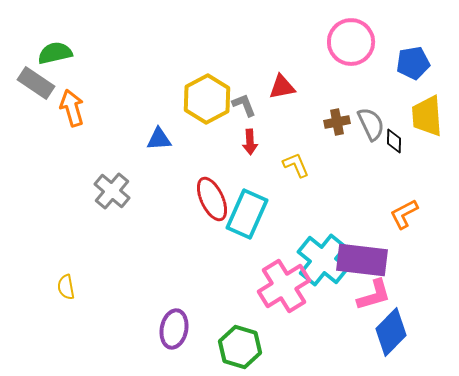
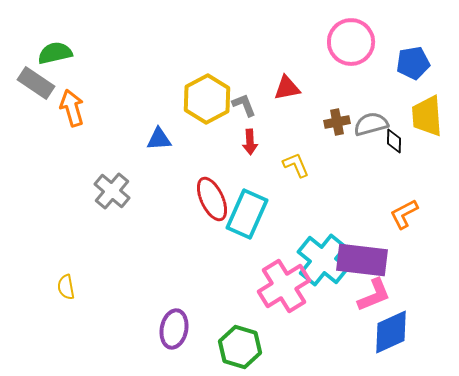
red triangle: moved 5 px right, 1 px down
gray semicircle: rotated 80 degrees counterclockwise
pink L-shape: rotated 6 degrees counterclockwise
blue diamond: rotated 21 degrees clockwise
